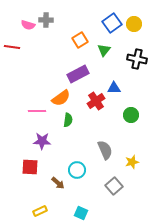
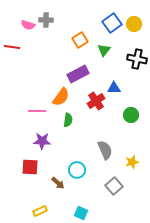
orange semicircle: moved 1 px up; rotated 18 degrees counterclockwise
